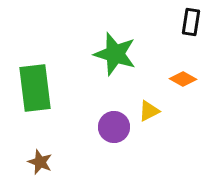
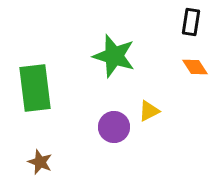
green star: moved 1 px left, 2 px down
orange diamond: moved 12 px right, 12 px up; rotated 28 degrees clockwise
